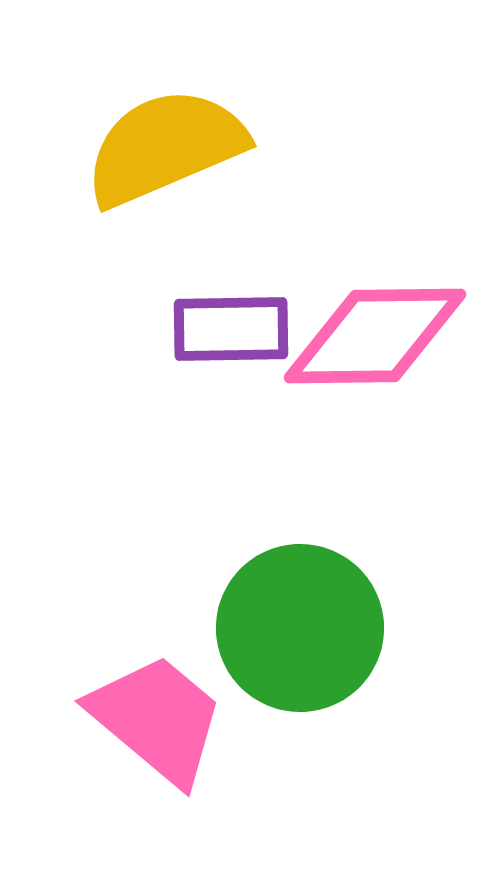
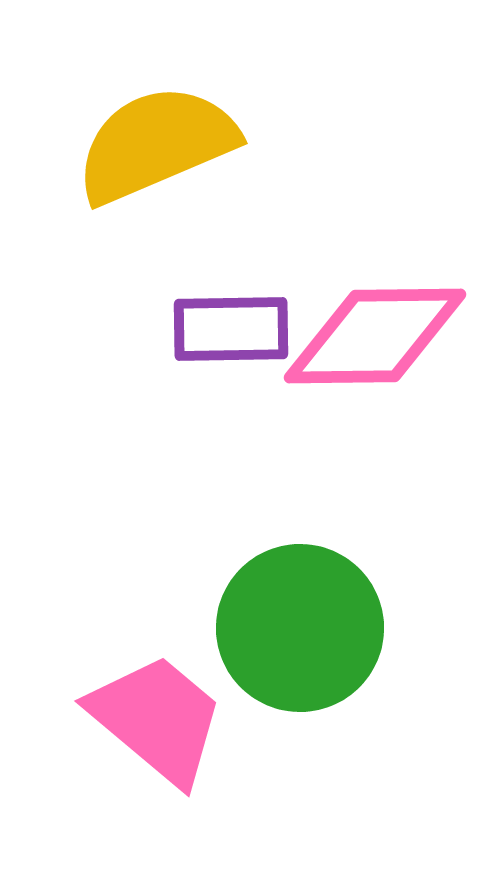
yellow semicircle: moved 9 px left, 3 px up
